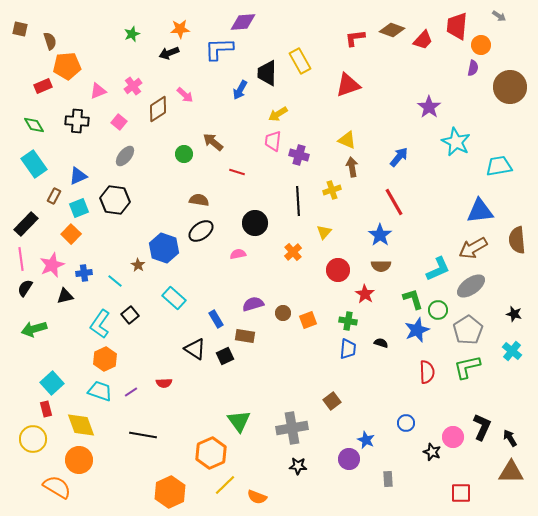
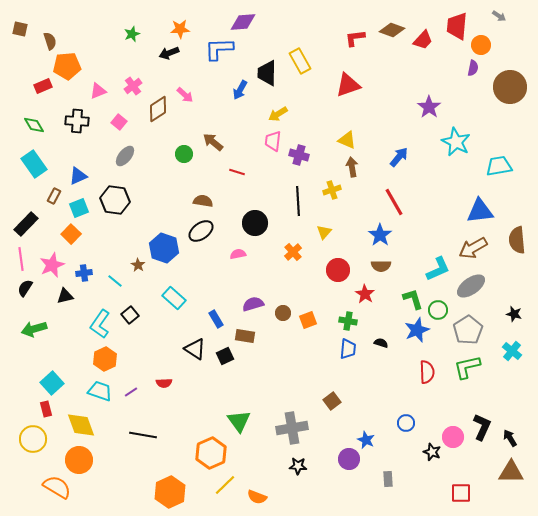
brown semicircle at (199, 200): moved 4 px right, 1 px down
